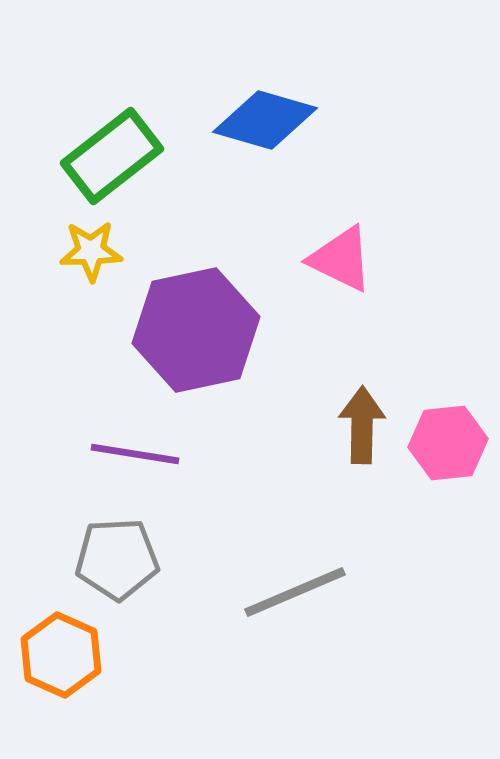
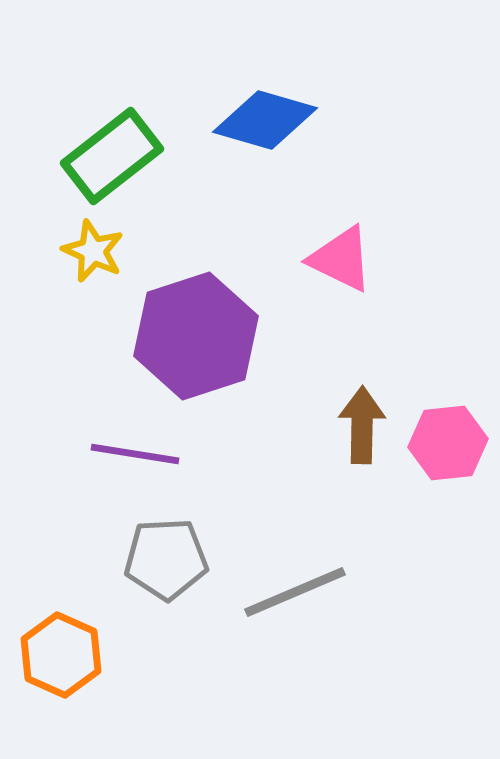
yellow star: moved 2 px right; rotated 26 degrees clockwise
purple hexagon: moved 6 px down; rotated 6 degrees counterclockwise
gray pentagon: moved 49 px right
